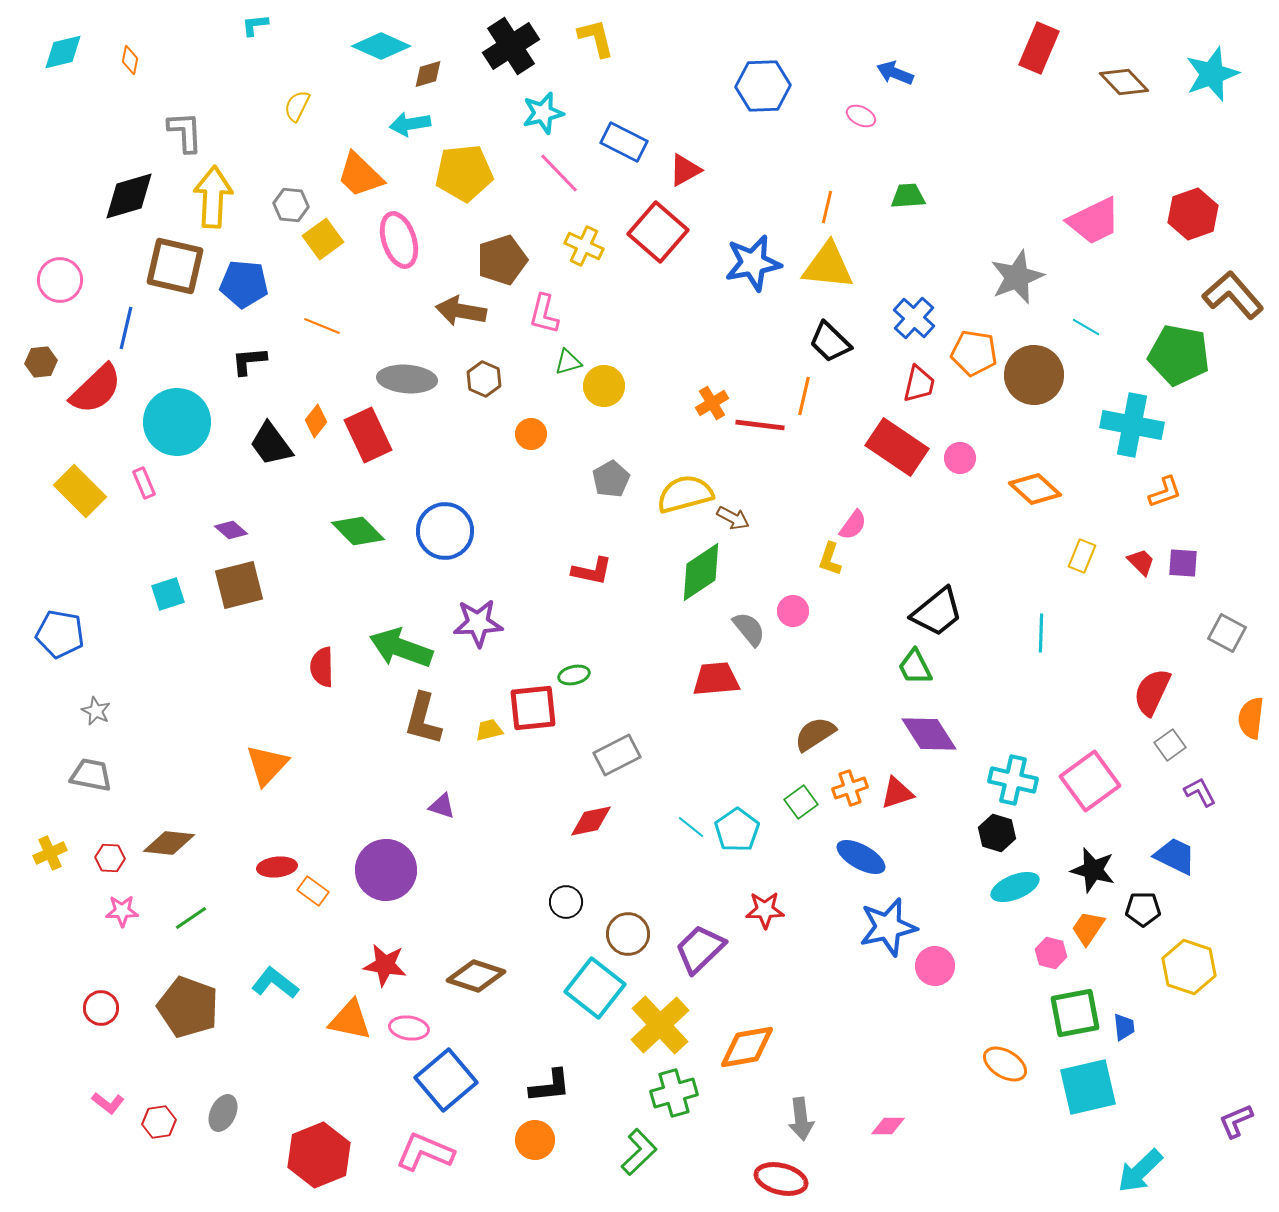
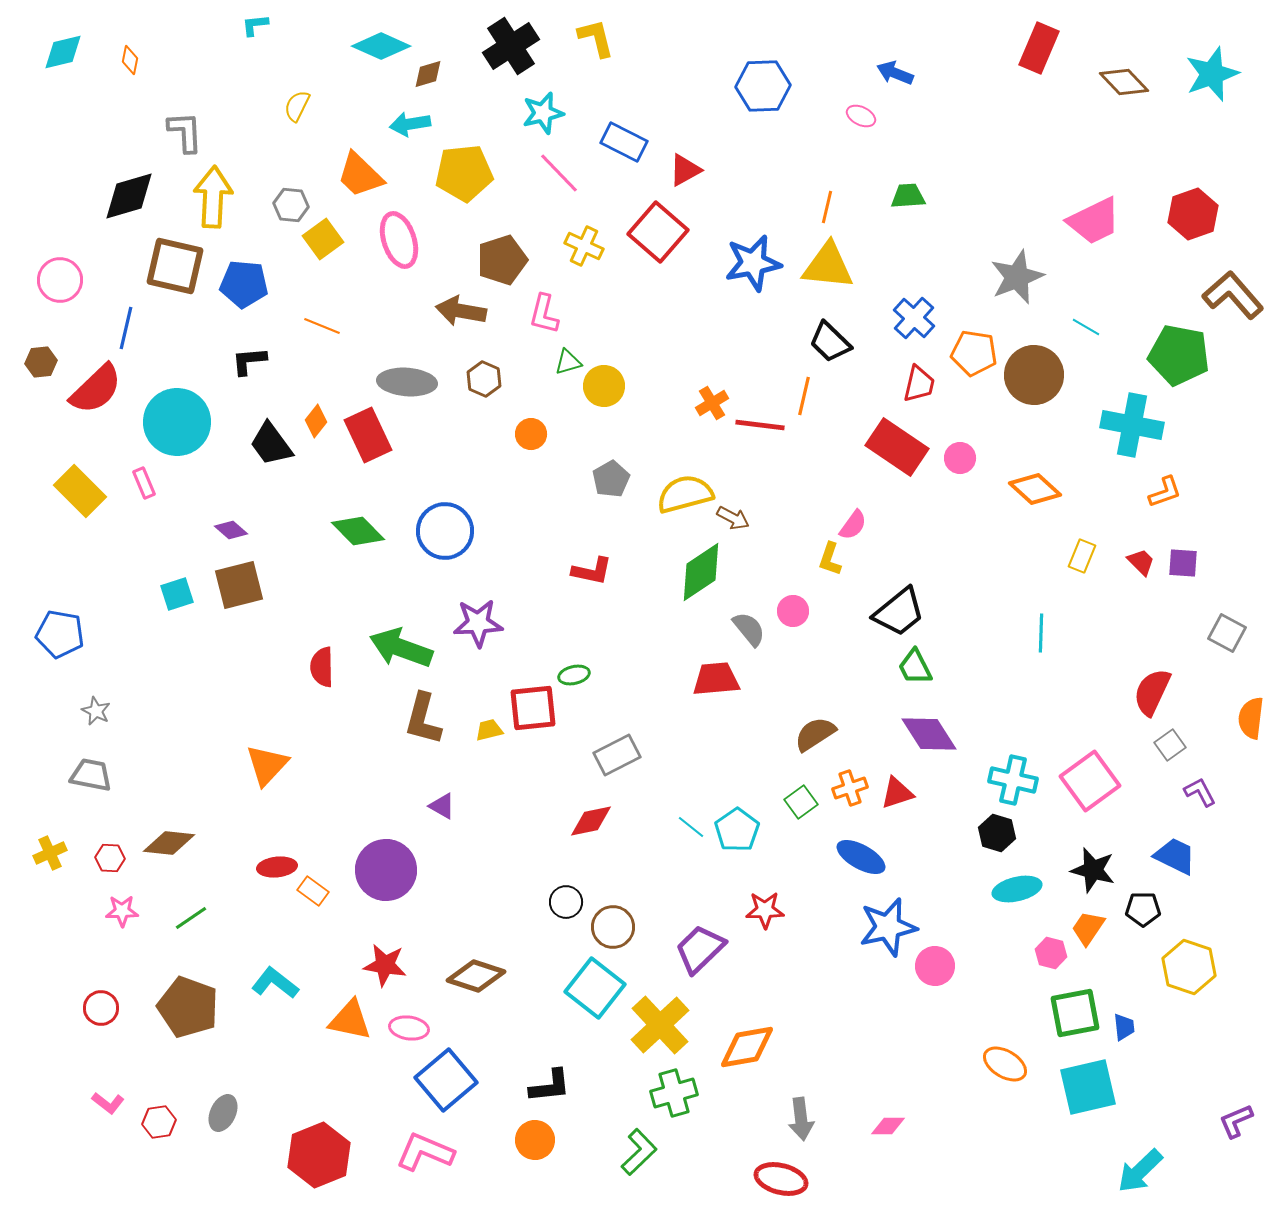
gray ellipse at (407, 379): moved 3 px down
cyan square at (168, 594): moved 9 px right
black trapezoid at (937, 612): moved 38 px left
purple triangle at (442, 806): rotated 12 degrees clockwise
cyan ellipse at (1015, 887): moved 2 px right, 2 px down; rotated 9 degrees clockwise
brown circle at (628, 934): moved 15 px left, 7 px up
